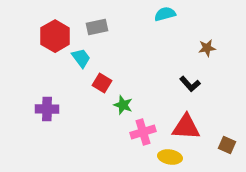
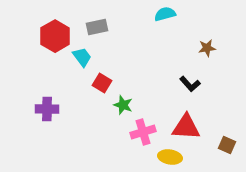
cyan trapezoid: moved 1 px right, 1 px up
